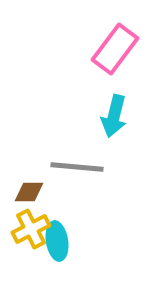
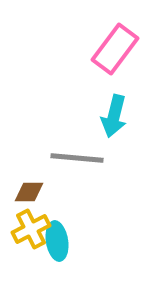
gray line: moved 9 px up
